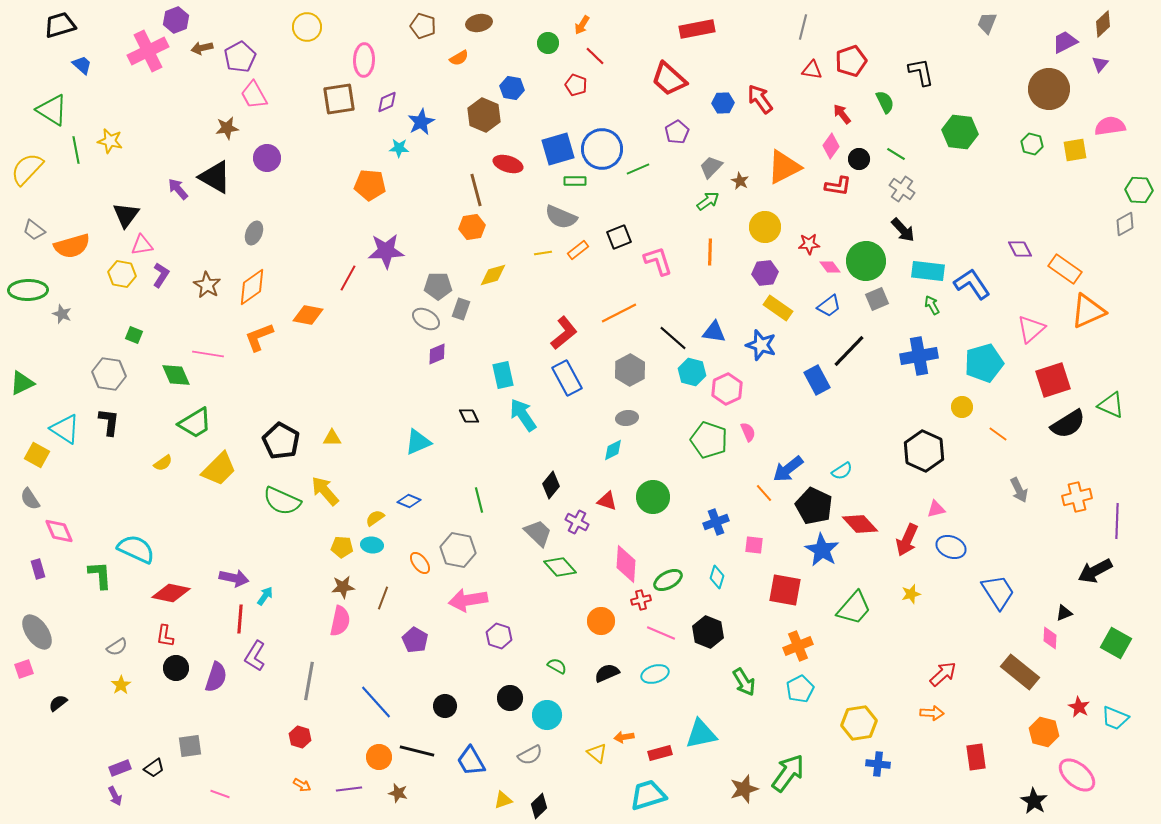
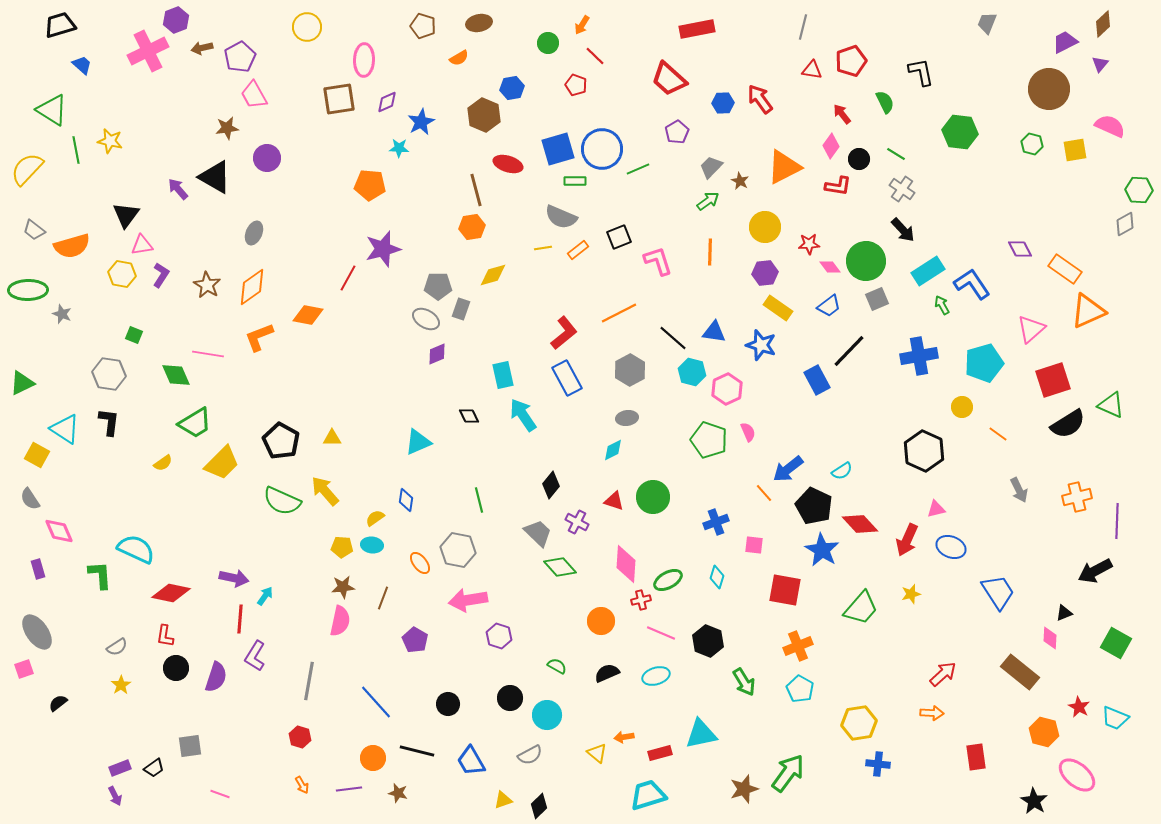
blue hexagon at (512, 88): rotated 20 degrees counterclockwise
pink semicircle at (1110, 126): rotated 32 degrees clockwise
purple star at (386, 251): moved 3 px left, 2 px up; rotated 12 degrees counterclockwise
yellow line at (543, 253): moved 5 px up
cyan rectangle at (928, 271): rotated 40 degrees counterclockwise
green arrow at (932, 305): moved 10 px right
yellow trapezoid at (219, 469): moved 3 px right, 6 px up
blue diamond at (409, 501): moved 3 px left, 1 px up; rotated 75 degrees clockwise
red triangle at (607, 501): moved 7 px right
green trapezoid at (854, 608): moved 7 px right
black hexagon at (708, 632): moved 9 px down
cyan ellipse at (655, 674): moved 1 px right, 2 px down
cyan pentagon at (800, 689): rotated 16 degrees counterclockwise
black circle at (445, 706): moved 3 px right, 2 px up
orange circle at (379, 757): moved 6 px left, 1 px down
orange arrow at (302, 785): rotated 30 degrees clockwise
